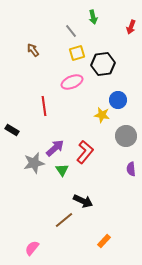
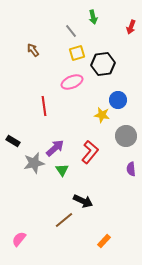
black rectangle: moved 1 px right, 11 px down
red L-shape: moved 5 px right
pink semicircle: moved 13 px left, 9 px up
